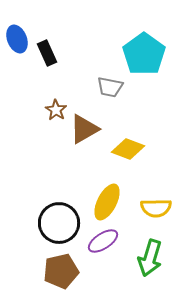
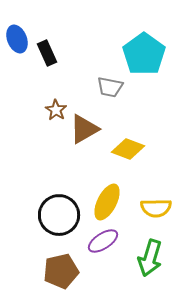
black circle: moved 8 px up
